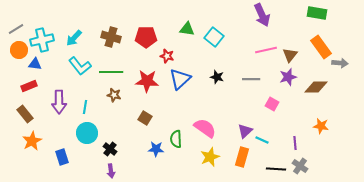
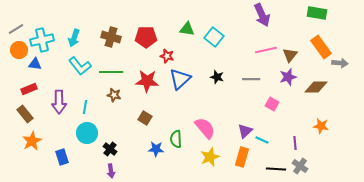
cyan arrow at (74, 38): rotated 24 degrees counterclockwise
red rectangle at (29, 86): moved 3 px down
pink semicircle at (205, 128): rotated 15 degrees clockwise
